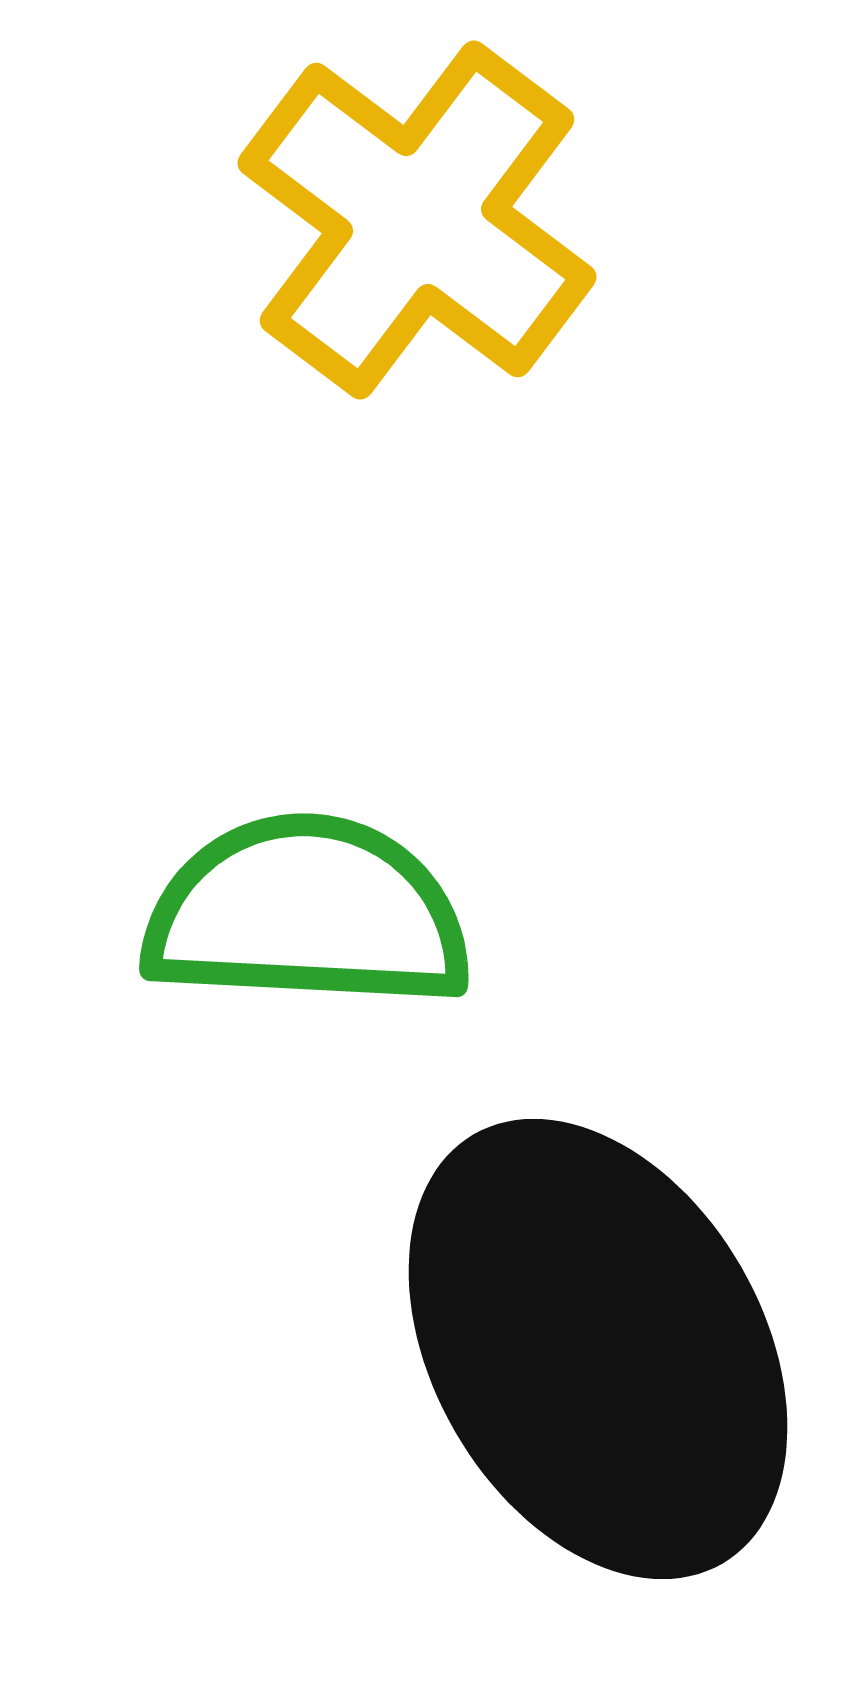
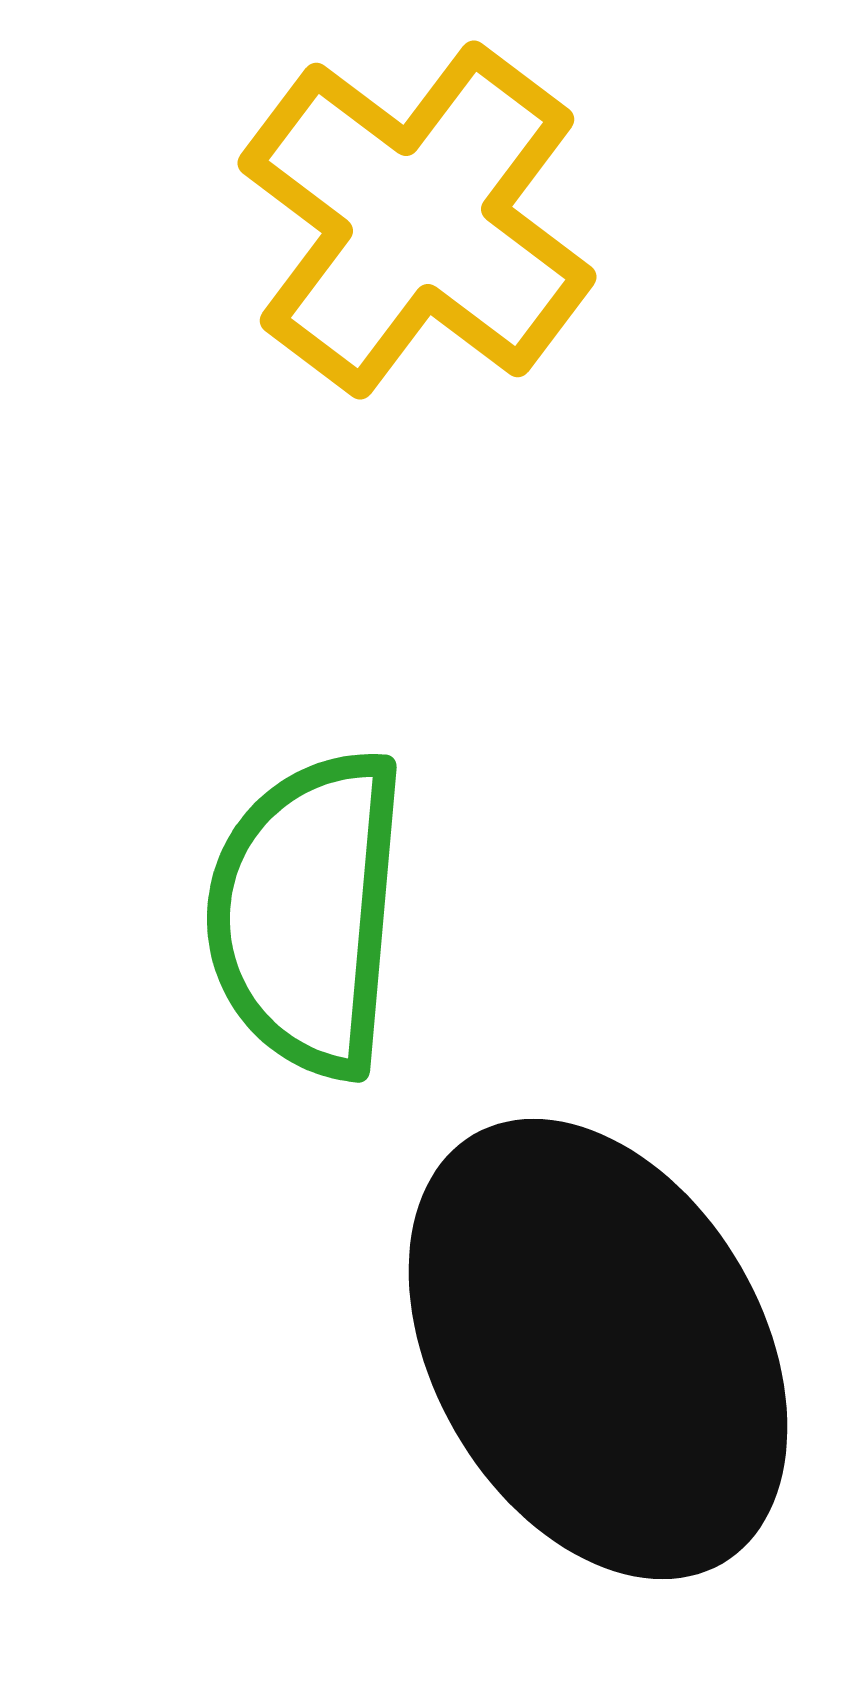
green semicircle: rotated 88 degrees counterclockwise
